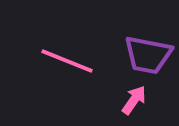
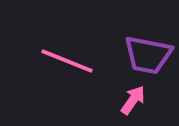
pink arrow: moved 1 px left
